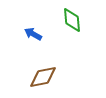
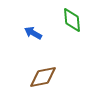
blue arrow: moved 1 px up
